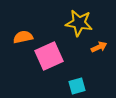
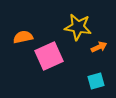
yellow star: moved 1 px left, 4 px down
cyan square: moved 19 px right, 5 px up
